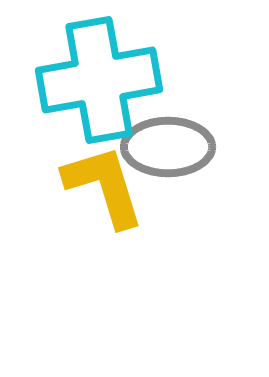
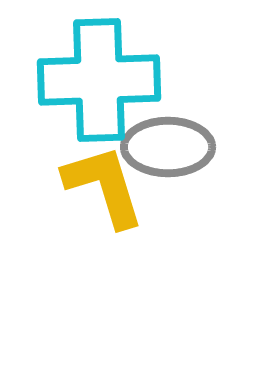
cyan cross: rotated 8 degrees clockwise
